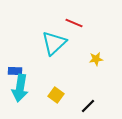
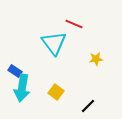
red line: moved 1 px down
cyan triangle: rotated 24 degrees counterclockwise
blue rectangle: rotated 32 degrees clockwise
cyan arrow: moved 2 px right
yellow square: moved 3 px up
